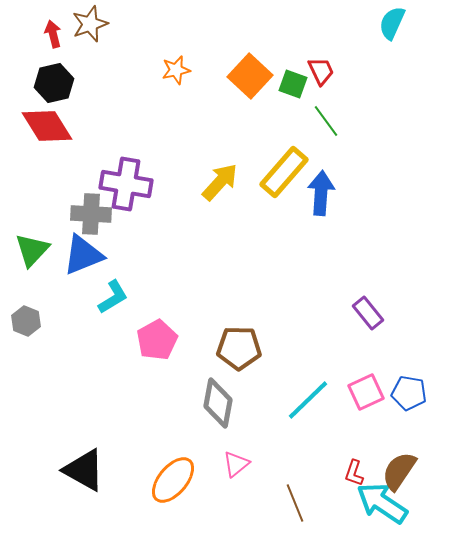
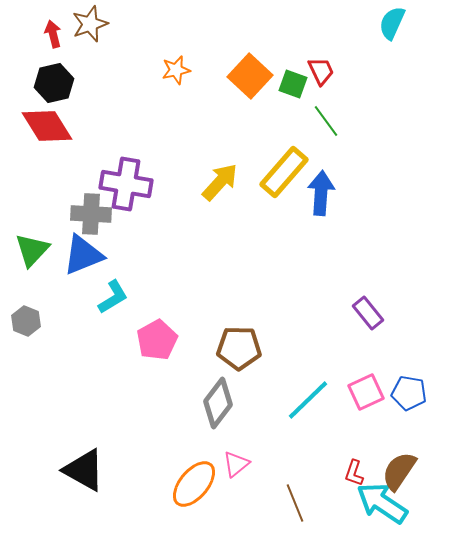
gray diamond: rotated 27 degrees clockwise
orange ellipse: moved 21 px right, 4 px down
